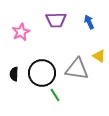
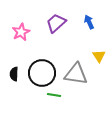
purple trapezoid: moved 3 px down; rotated 140 degrees clockwise
yellow triangle: rotated 24 degrees clockwise
gray triangle: moved 1 px left, 5 px down
green line: moved 1 px left; rotated 48 degrees counterclockwise
